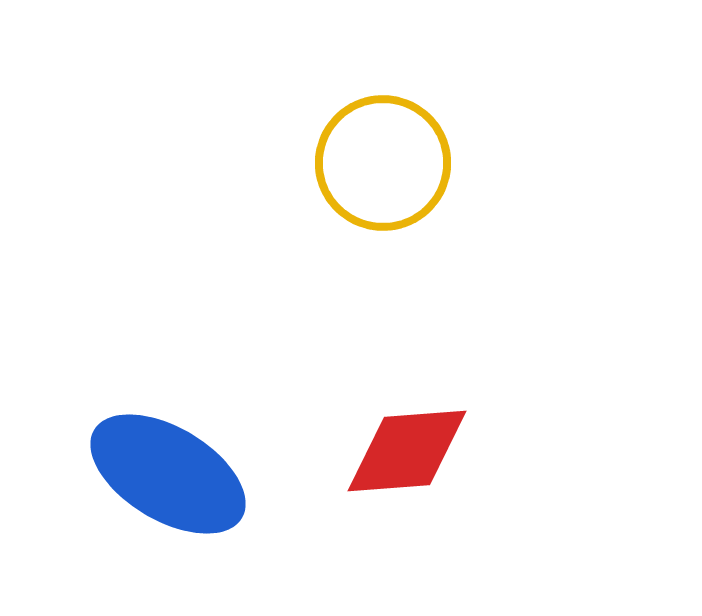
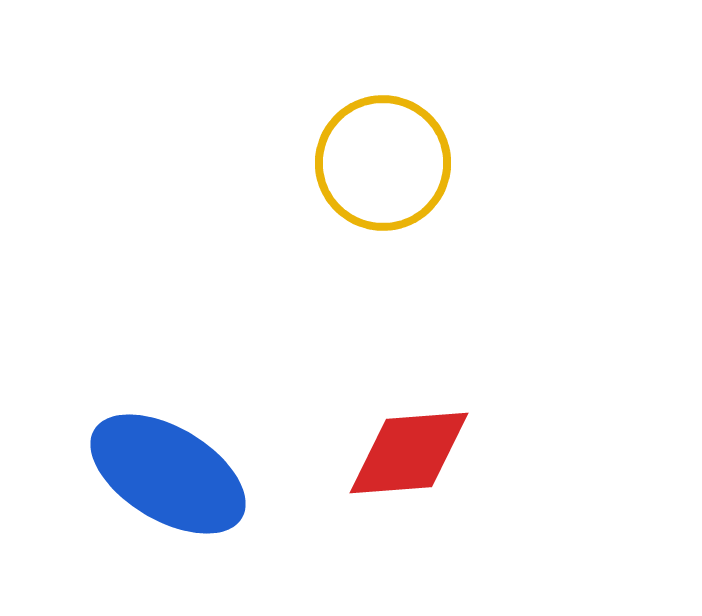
red diamond: moved 2 px right, 2 px down
